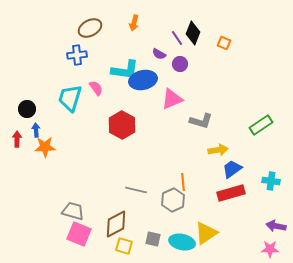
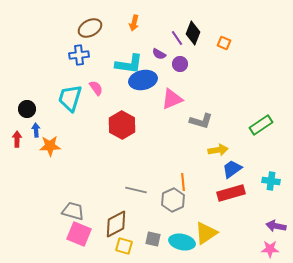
blue cross: moved 2 px right
cyan L-shape: moved 4 px right, 6 px up
orange star: moved 5 px right, 1 px up
